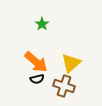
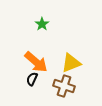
yellow triangle: rotated 20 degrees clockwise
black semicircle: moved 5 px left; rotated 128 degrees clockwise
